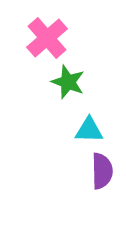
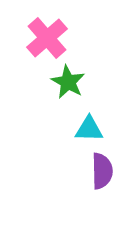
green star: rotated 8 degrees clockwise
cyan triangle: moved 1 px up
